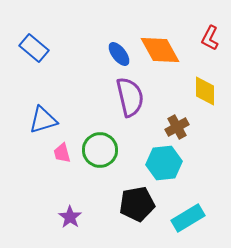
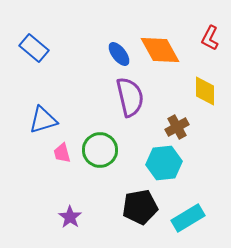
black pentagon: moved 3 px right, 3 px down
